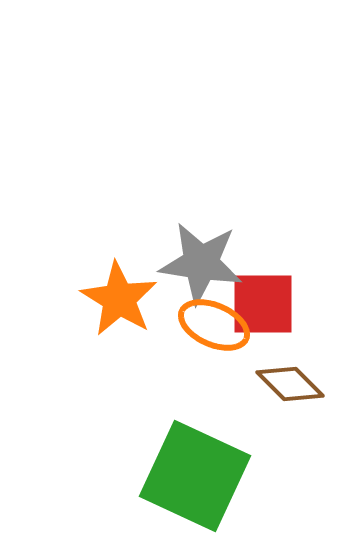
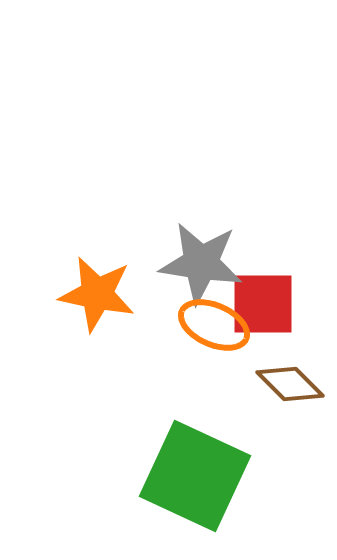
orange star: moved 22 px left, 5 px up; rotated 20 degrees counterclockwise
